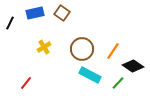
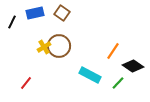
black line: moved 2 px right, 1 px up
brown circle: moved 23 px left, 3 px up
